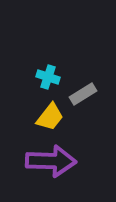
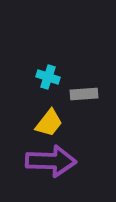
gray rectangle: moved 1 px right; rotated 28 degrees clockwise
yellow trapezoid: moved 1 px left, 6 px down
